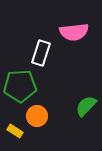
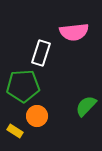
green pentagon: moved 3 px right
